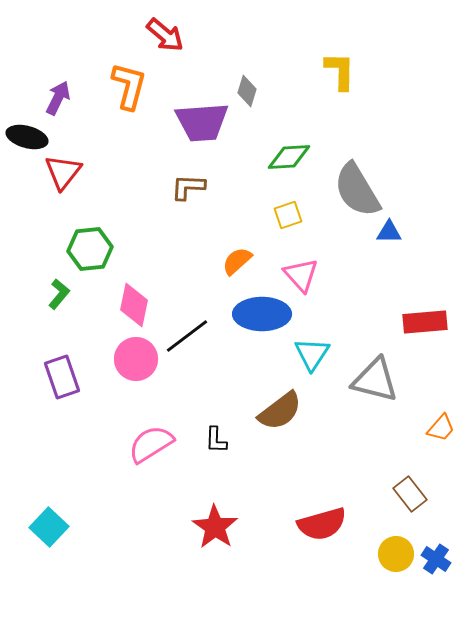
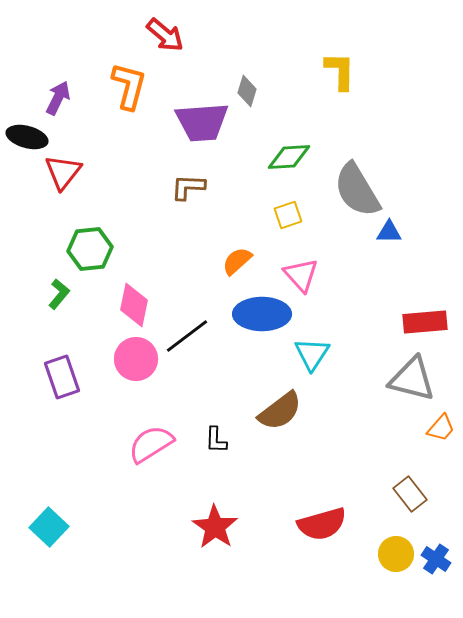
gray triangle: moved 37 px right, 1 px up
